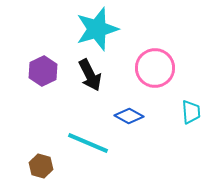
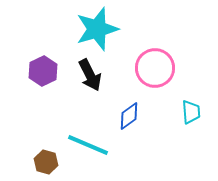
blue diamond: rotated 64 degrees counterclockwise
cyan line: moved 2 px down
brown hexagon: moved 5 px right, 4 px up
